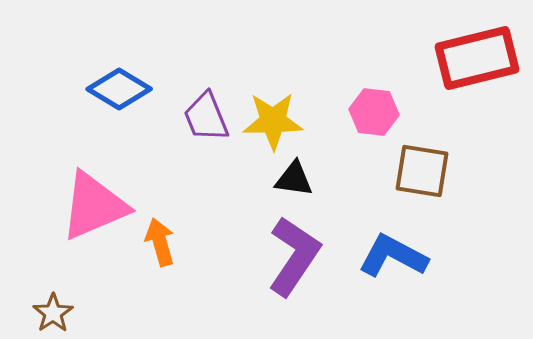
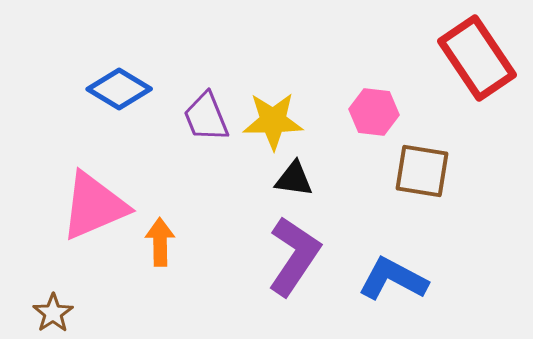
red rectangle: rotated 70 degrees clockwise
orange arrow: rotated 15 degrees clockwise
blue L-shape: moved 23 px down
